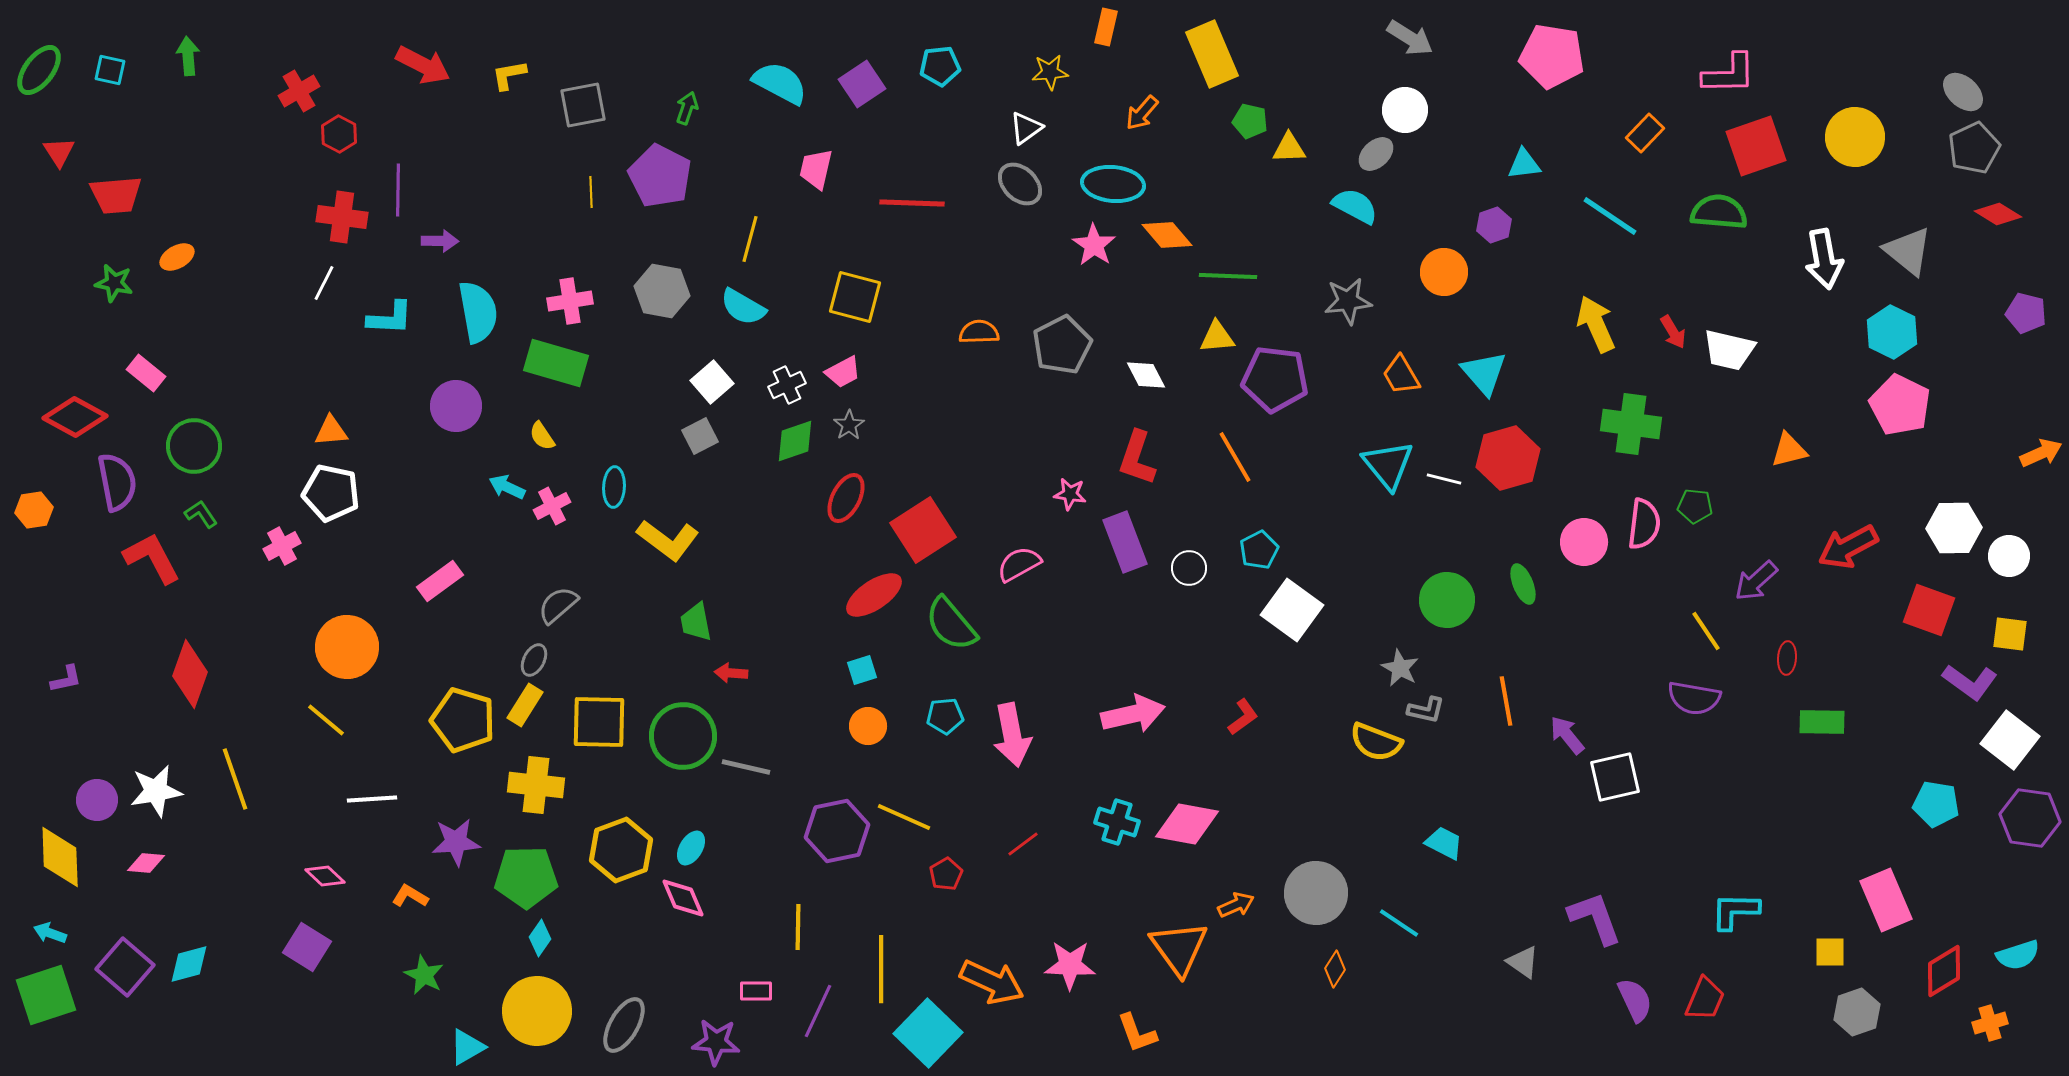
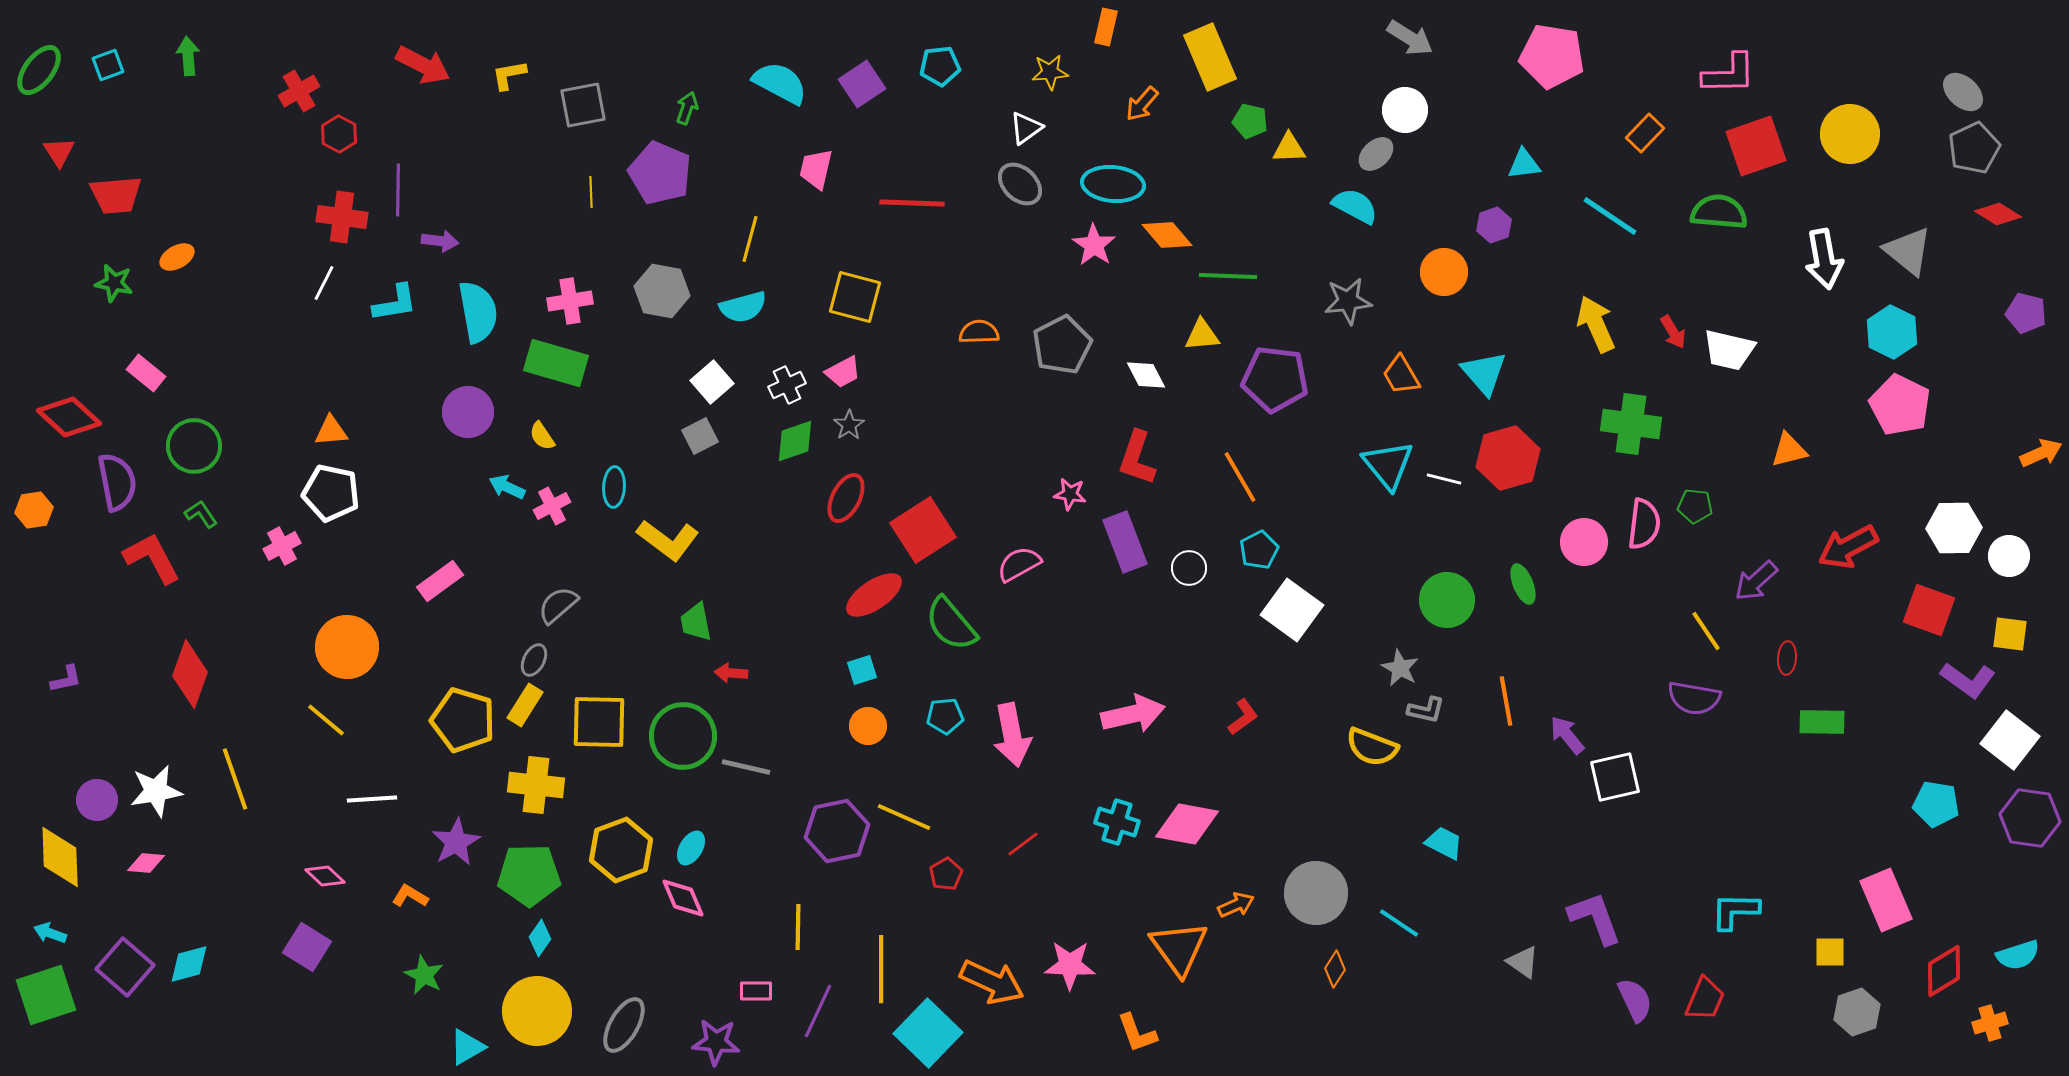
yellow rectangle at (1212, 54): moved 2 px left, 3 px down
cyan square at (110, 70): moved 2 px left, 5 px up; rotated 32 degrees counterclockwise
orange arrow at (1142, 113): moved 9 px up
yellow circle at (1855, 137): moved 5 px left, 3 px up
purple pentagon at (660, 176): moved 3 px up; rotated 4 degrees counterclockwise
purple arrow at (440, 241): rotated 6 degrees clockwise
cyan semicircle at (743, 307): rotated 45 degrees counterclockwise
cyan L-shape at (390, 318): moved 5 px right, 15 px up; rotated 12 degrees counterclockwise
yellow triangle at (1217, 337): moved 15 px left, 2 px up
purple circle at (456, 406): moved 12 px right, 6 px down
red diamond at (75, 417): moved 6 px left; rotated 14 degrees clockwise
orange line at (1235, 457): moved 5 px right, 20 px down
purple L-shape at (1970, 682): moved 2 px left, 2 px up
yellow semicircle at (1376, 742): moved 4 px left, 5 px down
purple star at (456, 842): rotated 24 degrees counterclockwise
green pentagon at (526, 877): moved 3 px right, 2 px up
